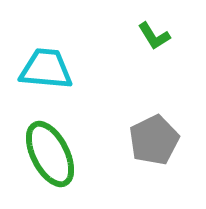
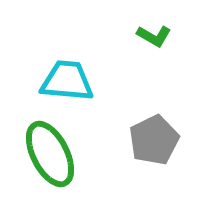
green L-shape: rotated 28 degrees counterclockwise
cyan trapezoid: moved 21 px right, 12 px down
